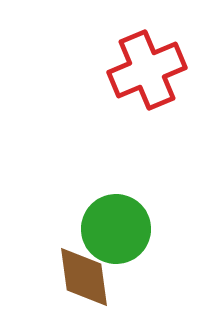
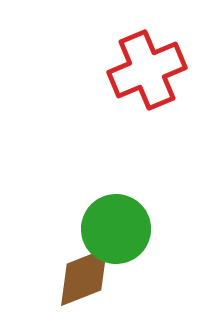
brown diamond: rotated 76 degrees clockwise
